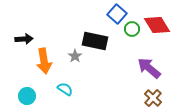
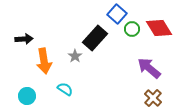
red diamond: moved 2 px right, 3 px down
black rectangle: moved 3 px up; rotated 60 degrees counterclockwise
